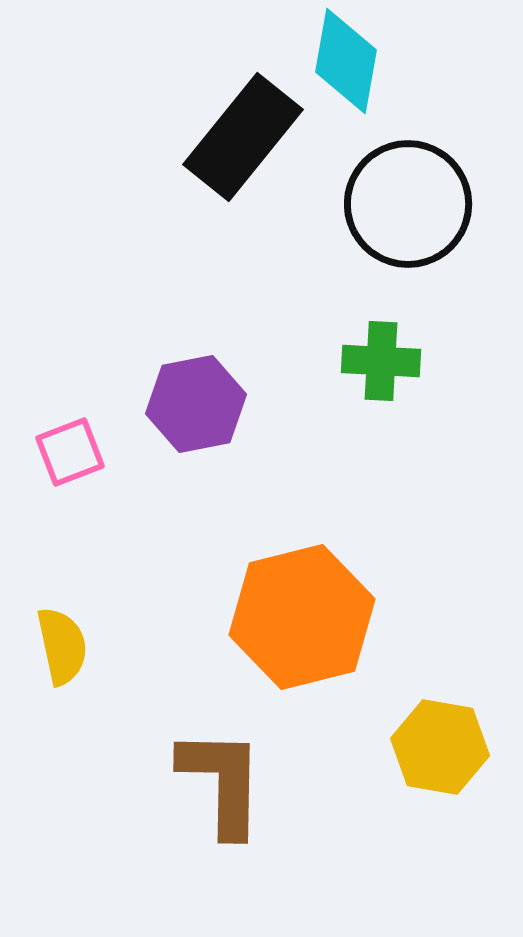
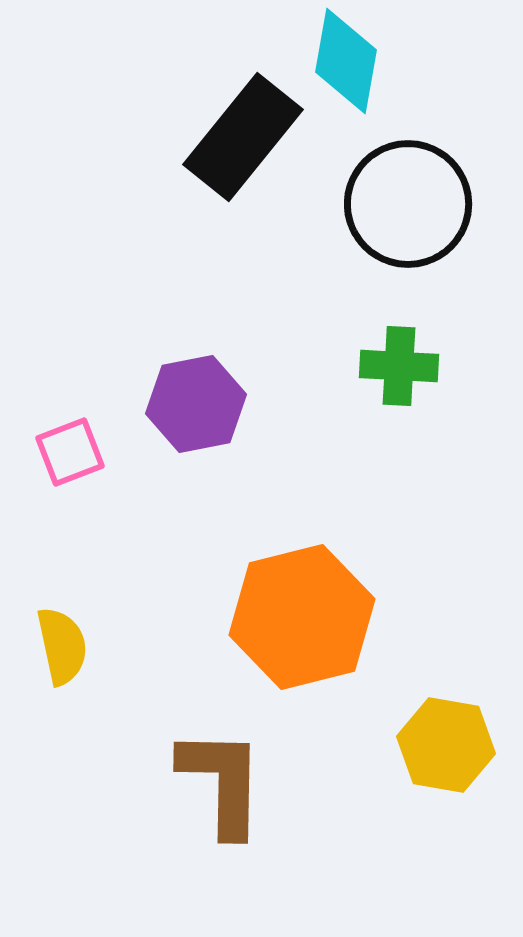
green cross: moved 18 px right, 5 px down
yellow hexagon: moved 6 px right, 2 px up
